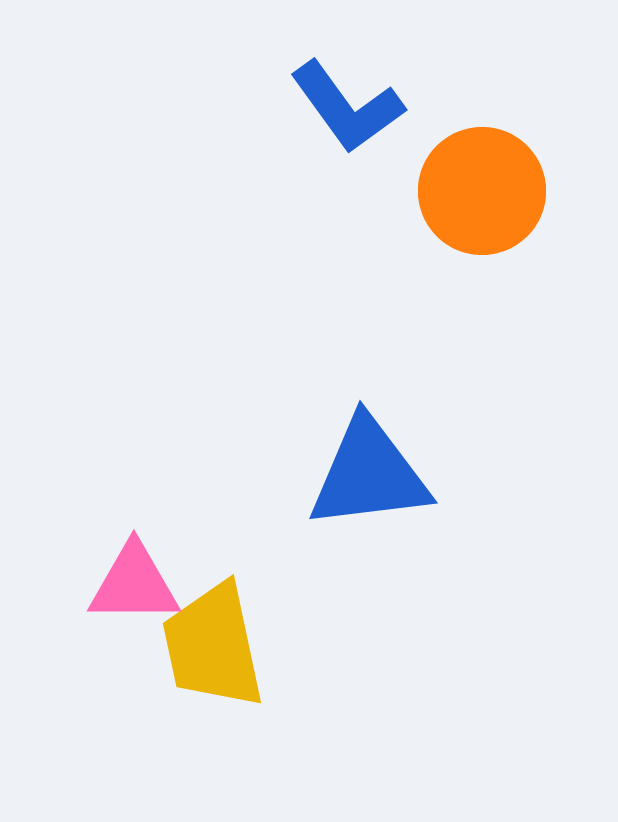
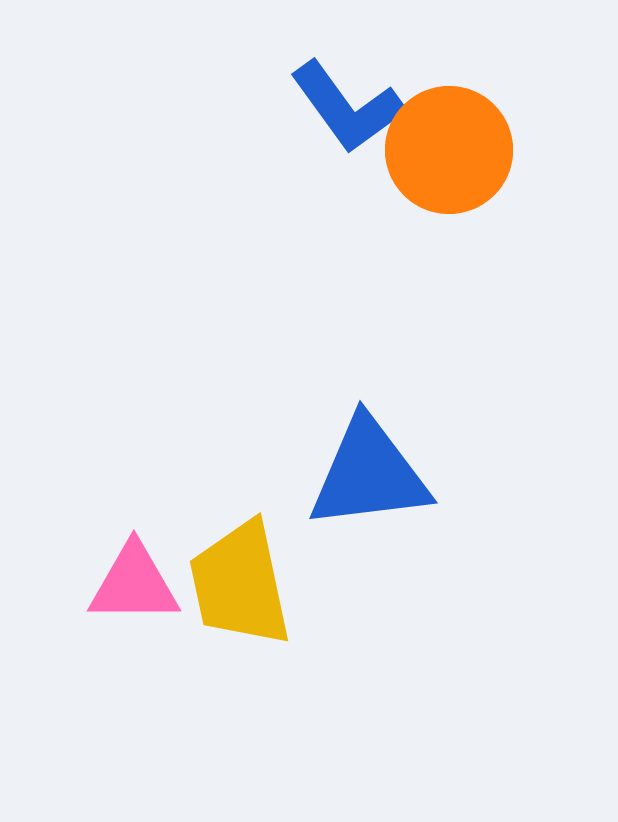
orange circle: moved 33 px left, 41 px up
yellow trapezoid: moved 27 px right, 62 px up
